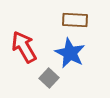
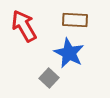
red arrow: moved 21 px up
blue star: moved 1 px left
